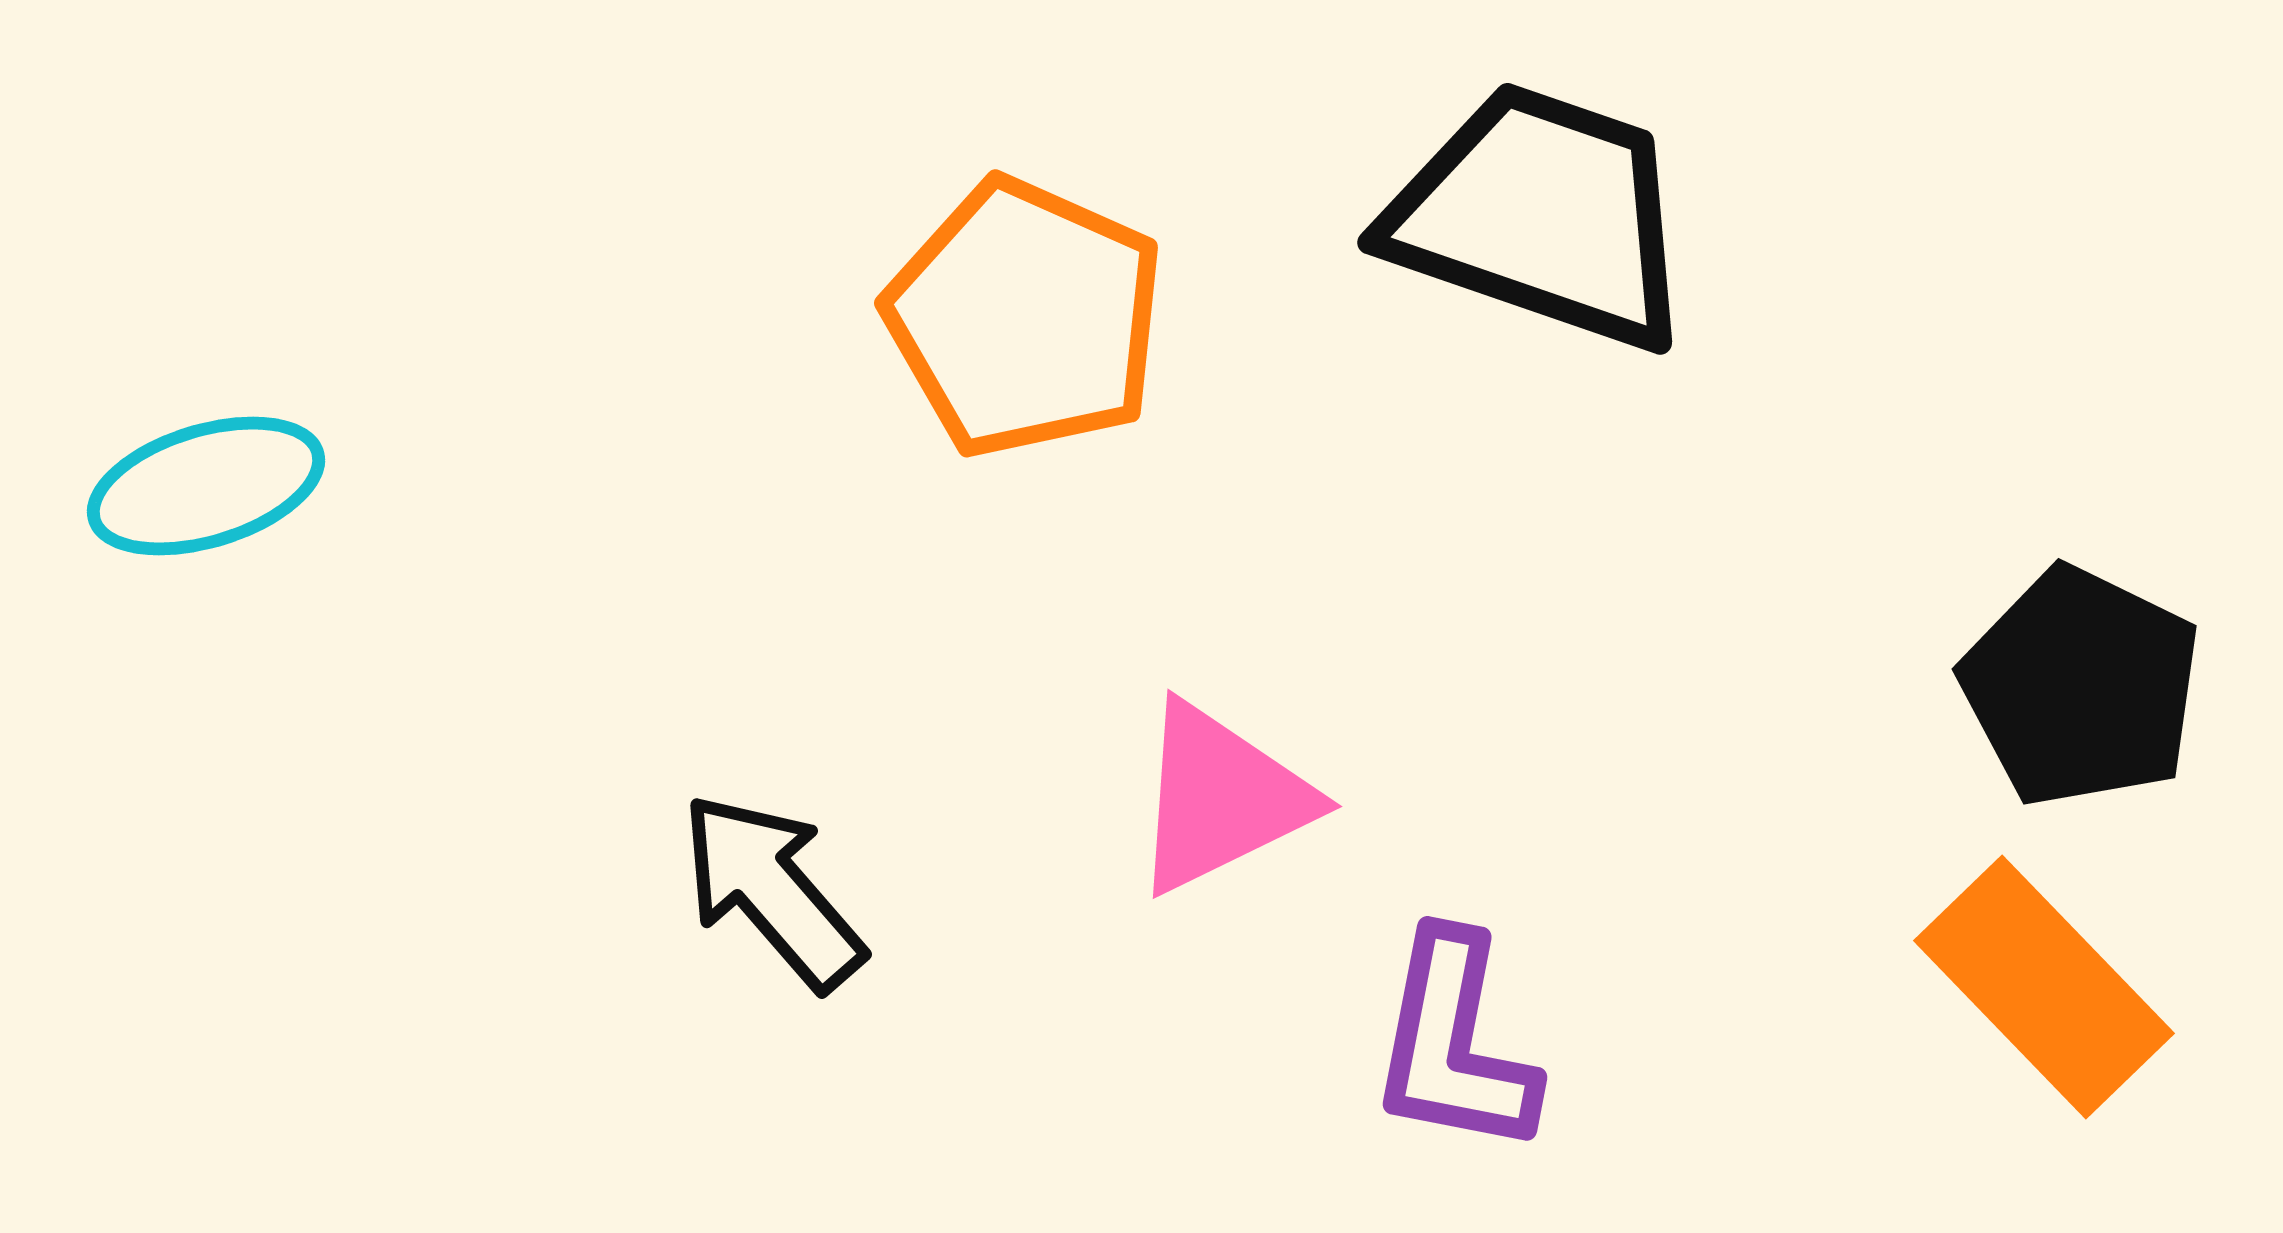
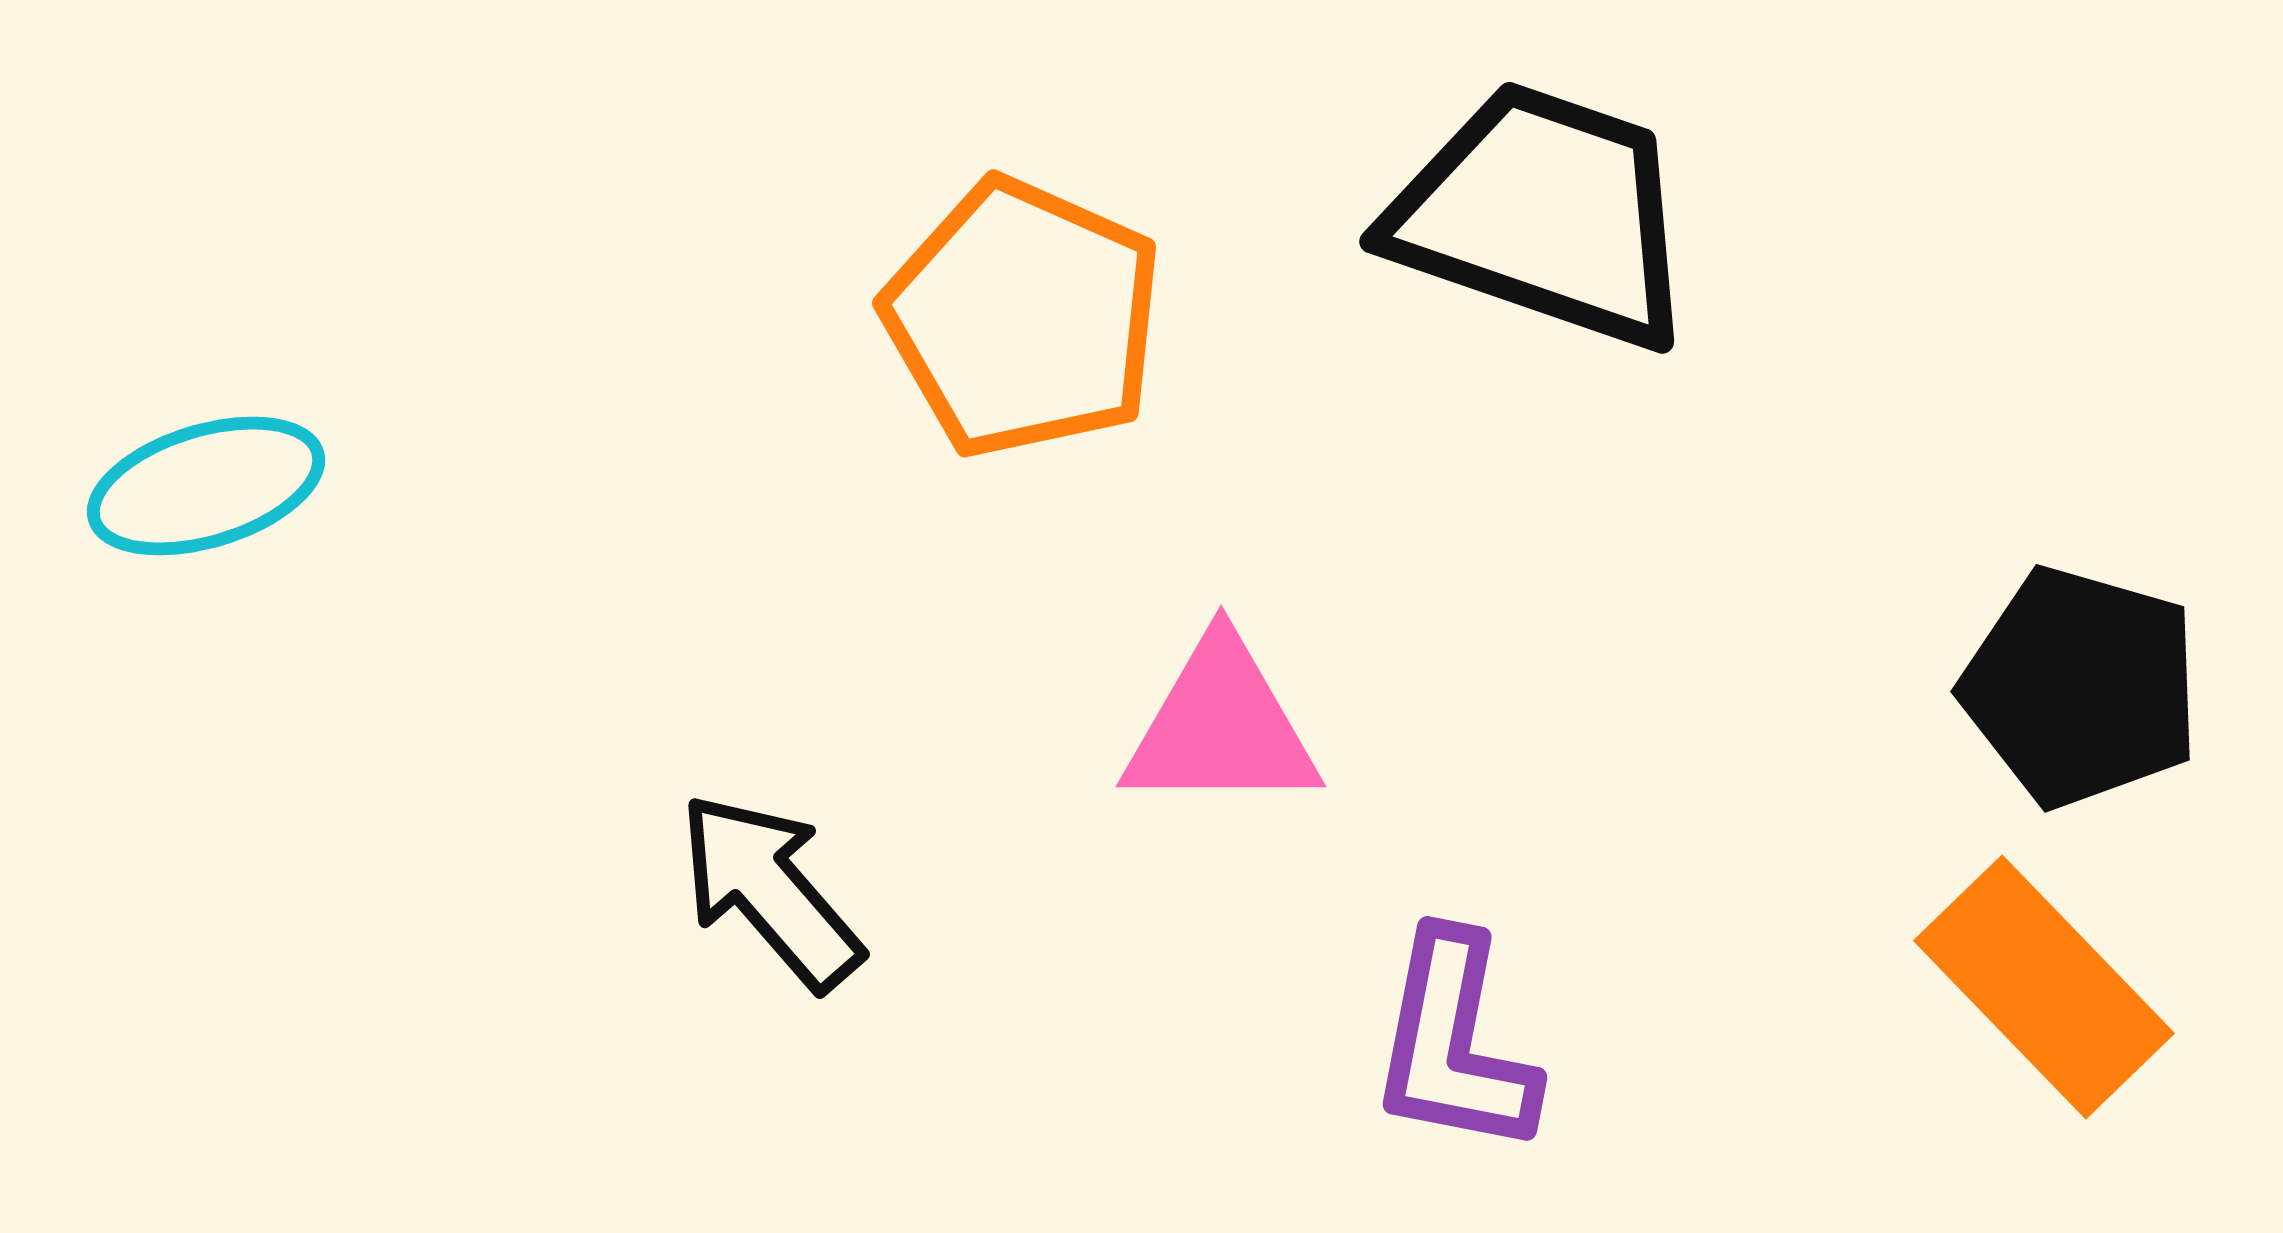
black trapezoid: moved 2 px right, 1 px up
orange pentagon: moved 2 px left
black pentagon: rotated 10 degrees counterclockwise
pink triangle: moved 72 px up; rotated 26 degrees clockwise
black arrow: moved 2 px left
